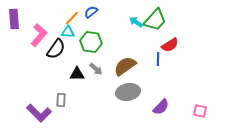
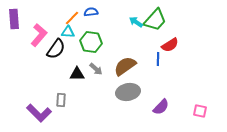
blue semicircle: rotated 32 degrees clockwise
